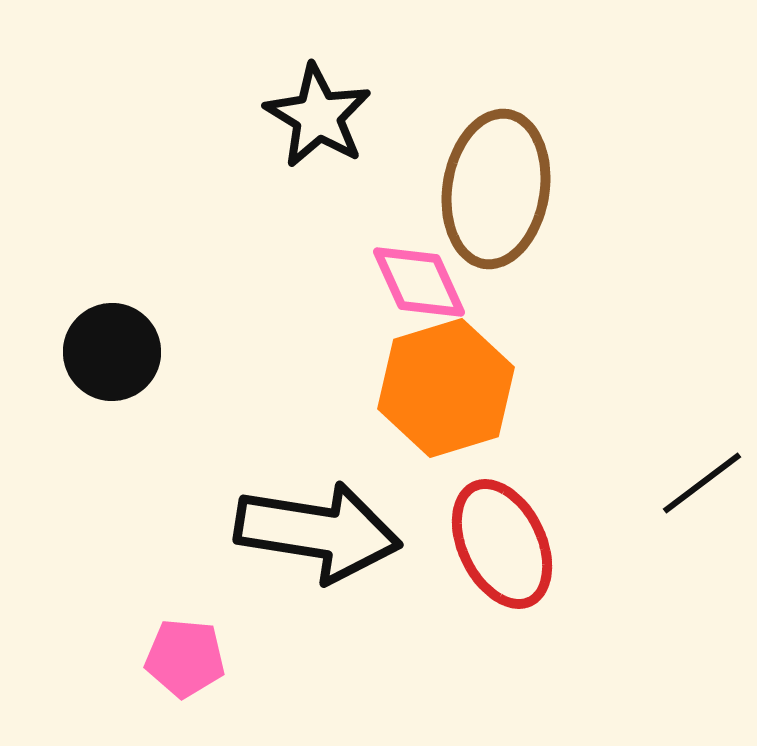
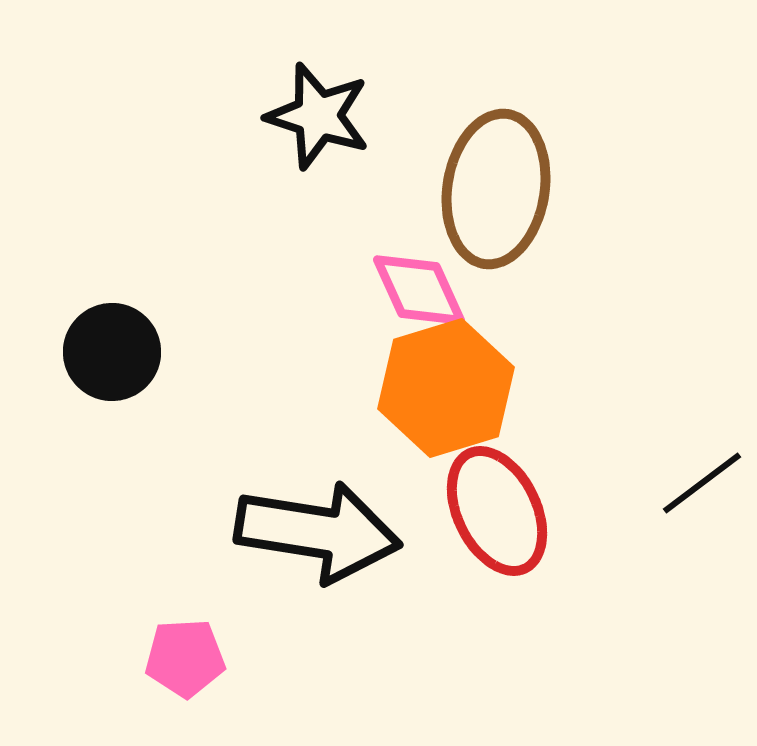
black star: rotated 13 degrees counterclockwise
pink diamond: moved 8 px down
red ellipse: moved 5 px left, 33 px up
pink pentagon: rotated 8 degrees counterclockwise
